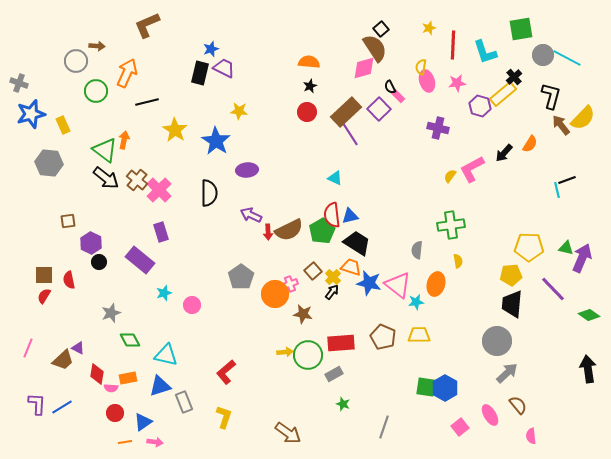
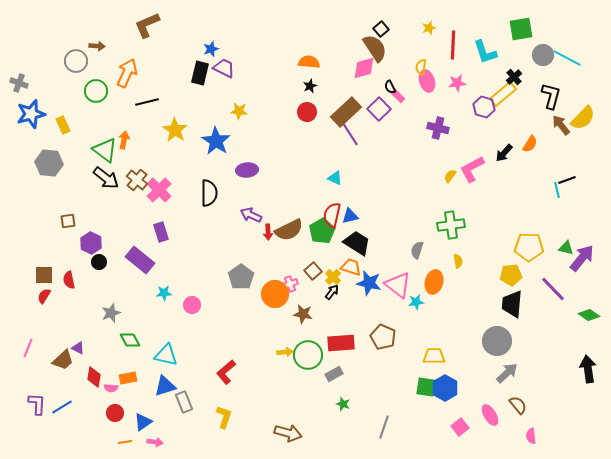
purple hexagon at (480, 106): moved 4 px right, 1 px down
red semicircle at (332, 215): rotated 20 degrees clockwise
gray semicircle at (417, 250): rotated 12 degrees clockwise
purple arrow at (582, 258): rotated 16 degrees clockwise
orange ellipse at (436, 284): moved 2 px left, 2 px up
cyan star at (164, 293): rotated 14 degrees clockwise
yellow trapezoid at (419, 335): moved 15 px right, 21 px down
red diamond at (97, 374): moved 3 px left, 3 px down
blue triangle at (160, 386): moved 5 px right
brown arrow at (288, 433): rotated 20 degrees counterclockwise
